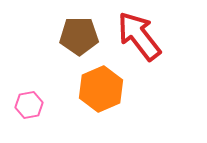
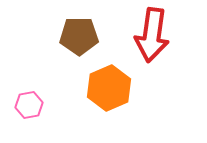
red arrow: moved 13 px right, 1 px up; rotated 134 degrees counterclockwise
orange hexagon: moved 8 px right, 1 px up
